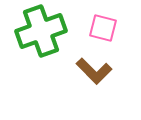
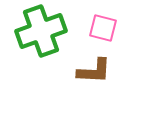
brown L-shape: rotated 42 degrees counterclockwise
